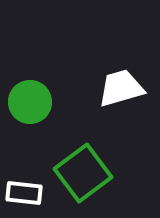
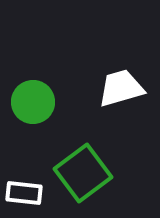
green circle: moved 3 px right
